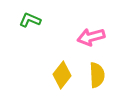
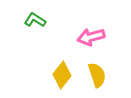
green L-shape: moved 5 px right; rotated 10 degrees clockwise
yellow semicircle: rotated 15 degrees counterclockwise
